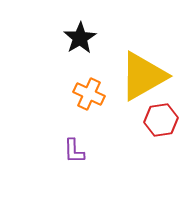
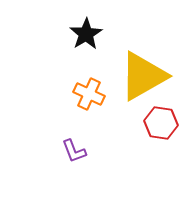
black star: moved 6 px right, 4 px up
red hexagon: moved 3 px down; rotated 16 degrees clockwise
purple L-shape: rotated 20 degrees counterclockwise
